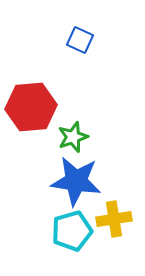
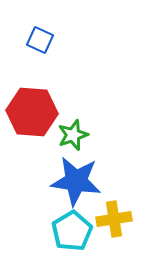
blue square: moved 40 px left
red hexagon: moved 1 px right, 5 px down; rotated 9 degrees clockwise
green star: moved 2 px up
cyan pentagon: rotated 15 degrees counterclockwise
